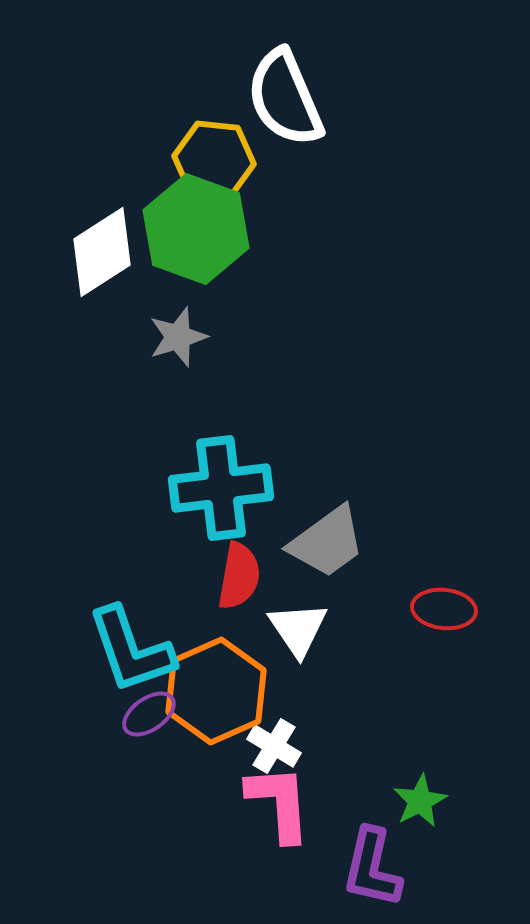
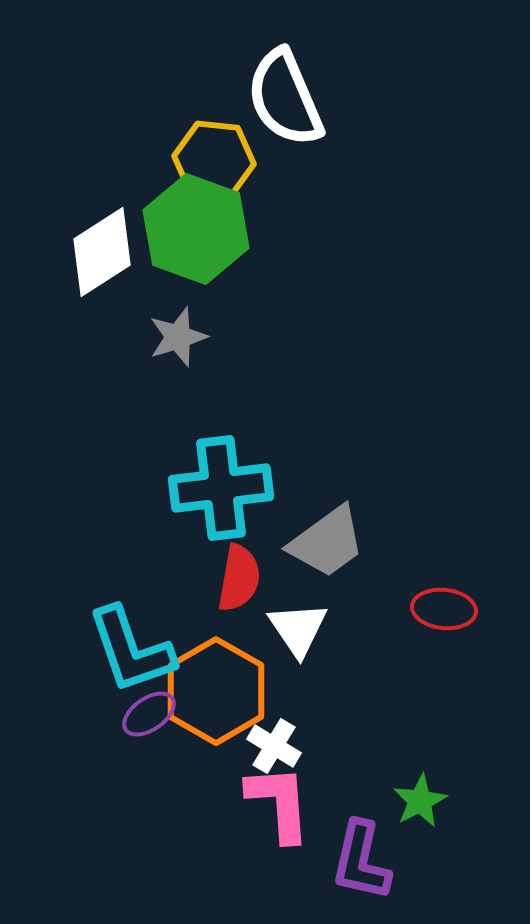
red semicircle: moved 2 px down
orange hexagon: rotated 6 degrees counterclockwise
purple L-shape: moved 11 px left, 7 px up
